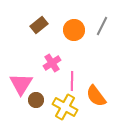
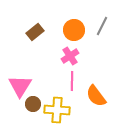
brown rectangle: moved 4 px left, 7 px down
pink cross: moved 18 px right, 7 px up
pink triangle: moved 1 px left, 2 px down
brown circle: moved 3 px left, 4 px down
yellow cross: moved 8 px left, 3 px down; rotated 25 degrees counterclockwise
